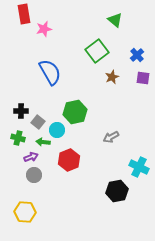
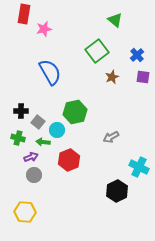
red rectangle: rotated 18 degrees clockwise
purple square: moved 1 px up
black hexagon: rotated 15 degrees counterclockwise
